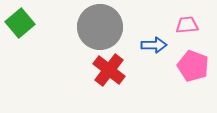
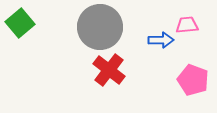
blue arrow: moved 7 px right, 5 px up
pink pentagon: moved 14 px down
